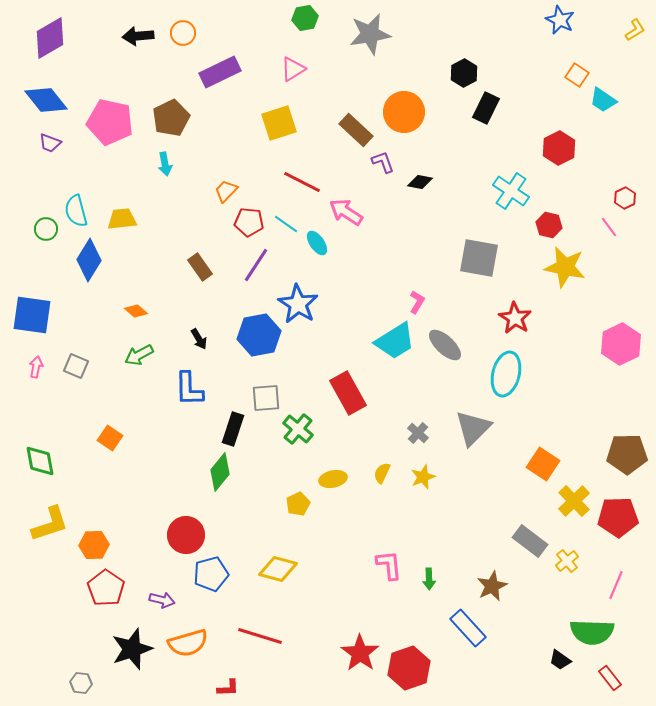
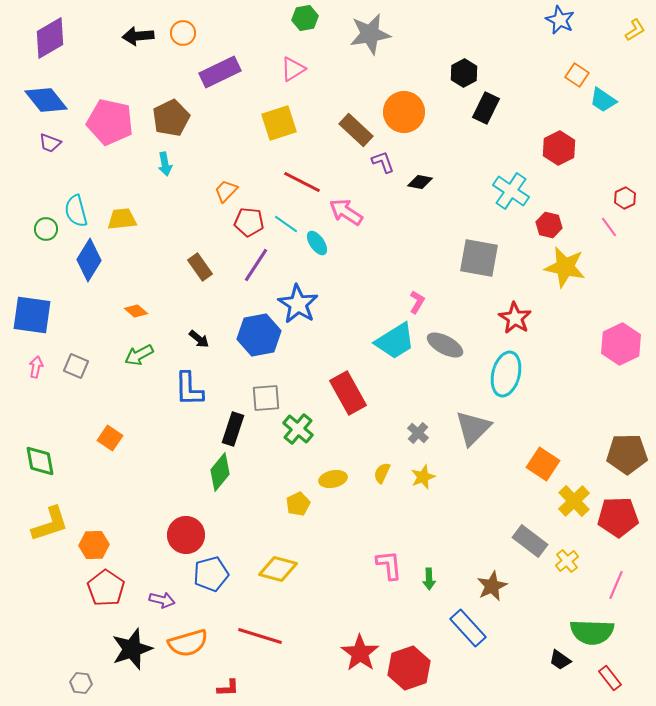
black arrow at (199, 339): rotated 20 degrees counterclockwise
gray ellipse at (445, 345): rotated 15 degrees counterclockwise
